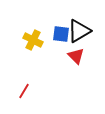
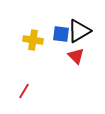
yellow cross: rotated 18 degrees counterclockwise
